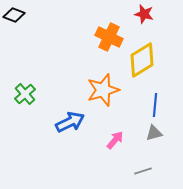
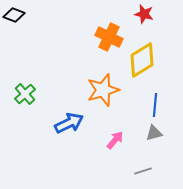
blue arrow: moved 1 px left, 1 px down
